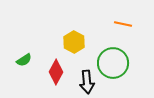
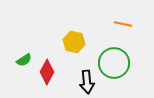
yellow hexagon: rotated 15 degrees counterclockwise
green circle: moved 1 px right
red diamond: moved 9 px left
